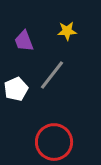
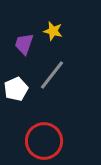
yellow star: moved 14 px left; rotated 18 degrees clockwise
purple trapezoid: moved 3 px down; rotated 40 degrees clockwise
red circle: moved 10 px left, 1 px up
